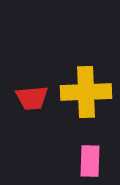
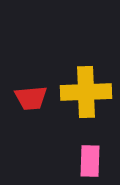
red trapezoid: moved 1 px left
